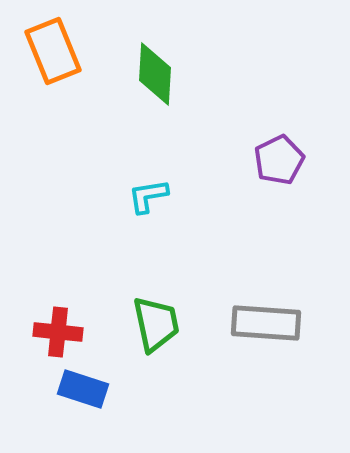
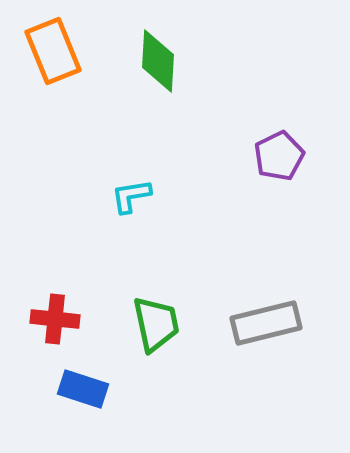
green diamond: moved 3 px right, 13 px up
purple pentagon: moved 4 px up
cyan L-shape: moved 17 px left
gray rectangle: rotated 18 degrees counterclockwise
red cross: moved 3 px left, 13 px up
